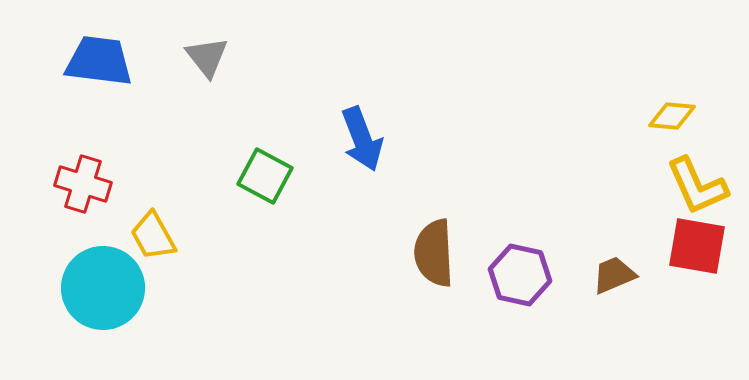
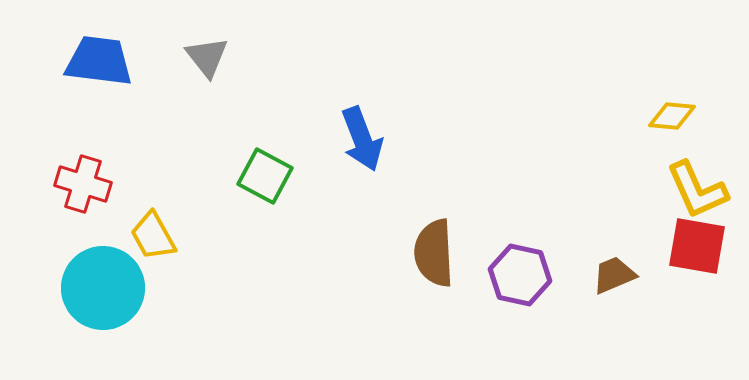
yellow L-shape: moved 4 px down
